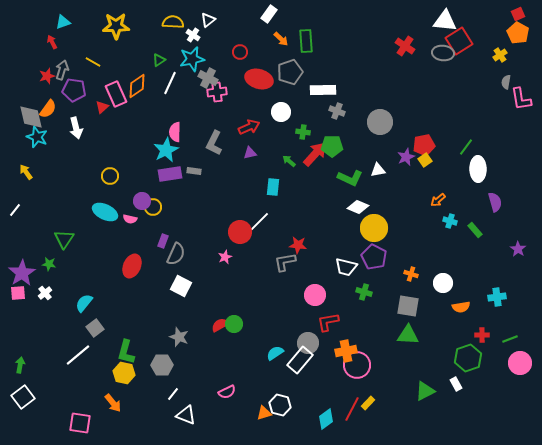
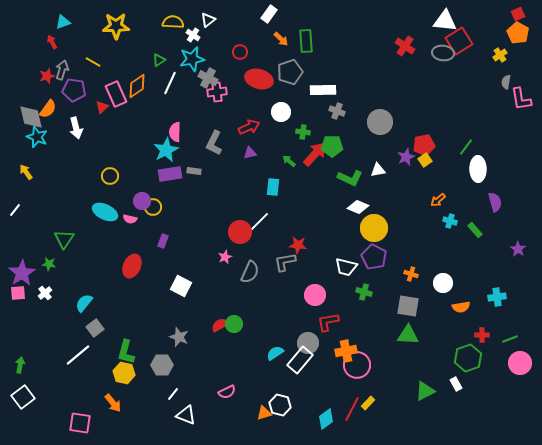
gray semicircle at (176, 254): moved 74 px right, 18 px down
